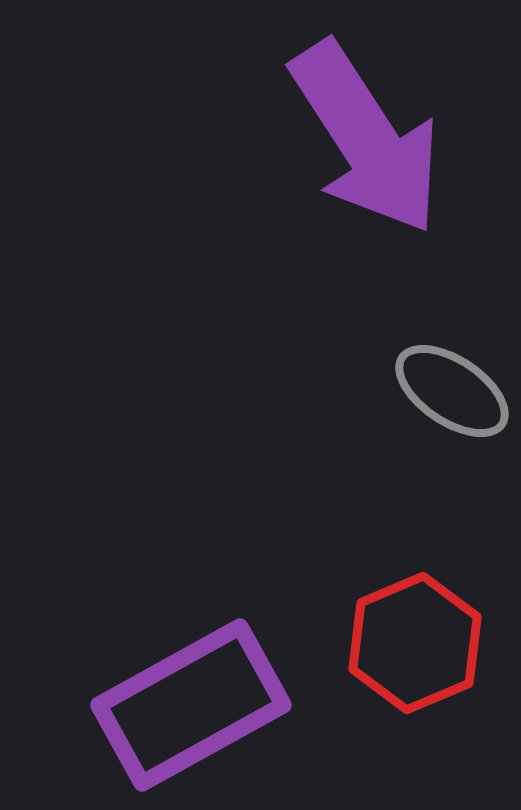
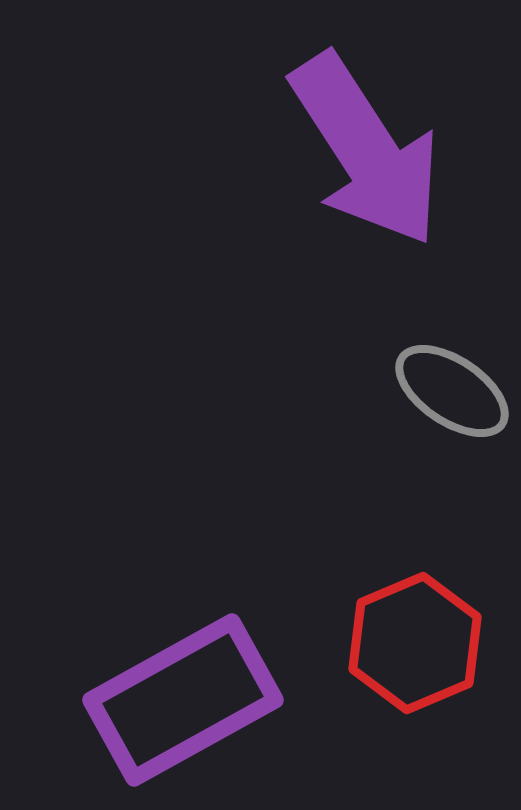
purple arrow: moved 12 px down
purple rectangle: moved 8 px left, 5 px up
